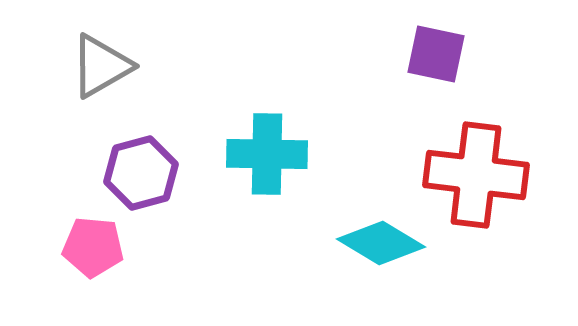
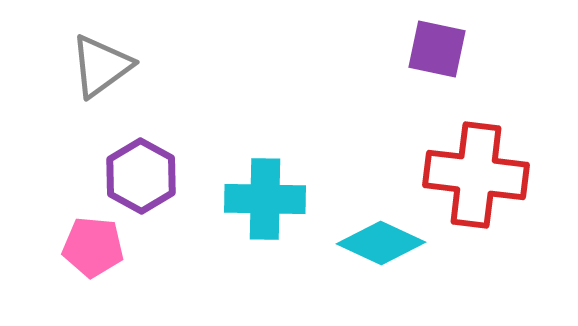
purple square: moved 1 px right, 5 px up
gray triangle: rotated 6 degrees counterclockwise
cyan cross: moved 2 px left, 45 px down
purple hexagon: moved 3 px down; rotated 16 degrees counterclockwise
cyan diamond: rotated 6 degrees counterclockwise
